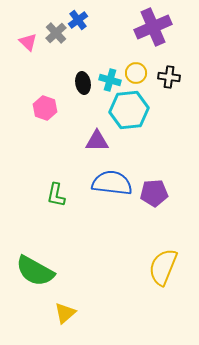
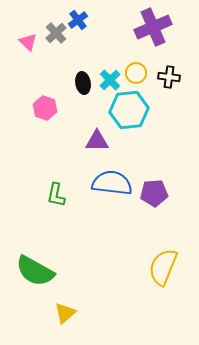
cyan cross: rotated 30 degrees clockwise
